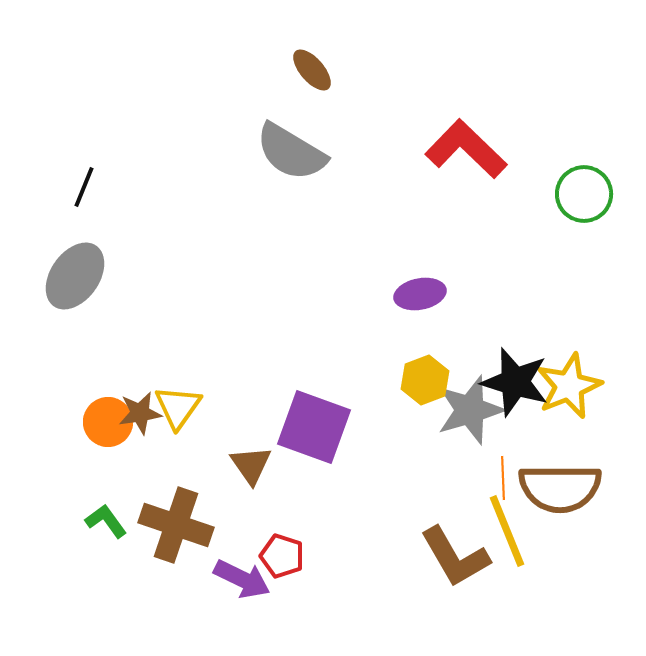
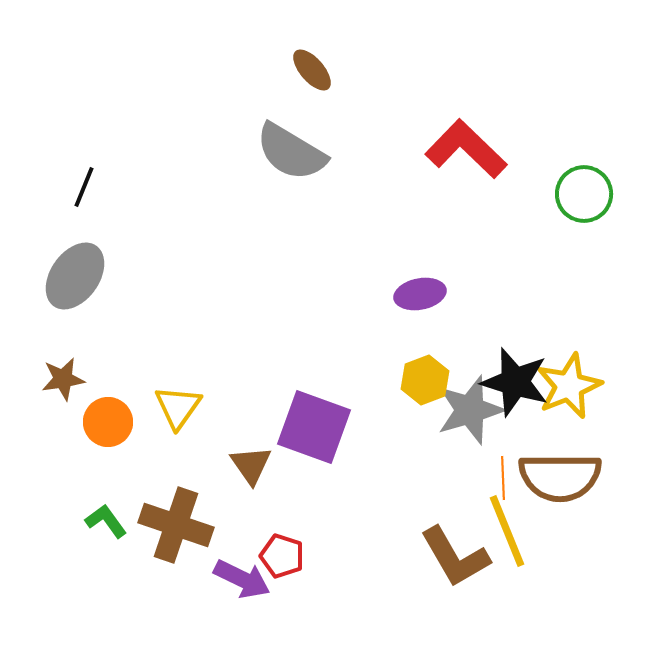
brown star: moved 77 px left, 34 px up
brown semicircle: moved 11 px up
